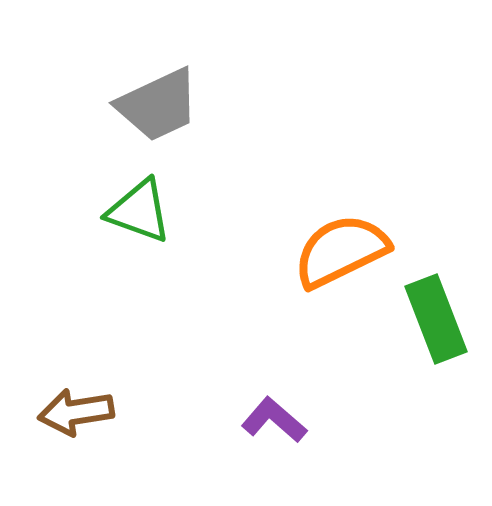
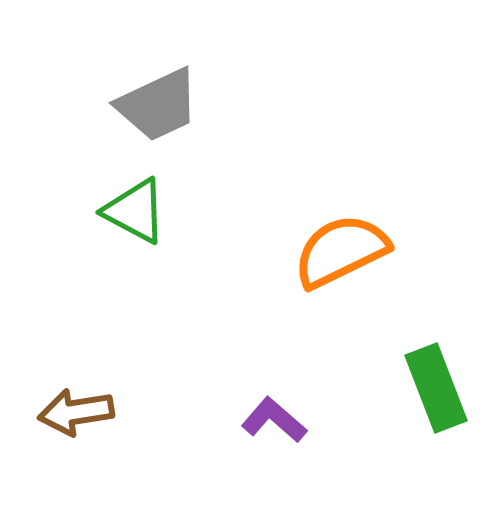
green triangle: moved 4 px left; rotated 8 degrees clockwise
green rectangle: moved 69 px down
